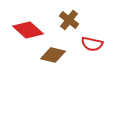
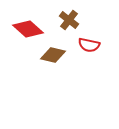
red diamond: moved 1 px up
red semicircle: moved 3 px left, 1 px down
